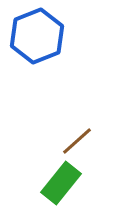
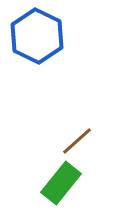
blue hexagon: rotated 12 degrees counterclockwise
